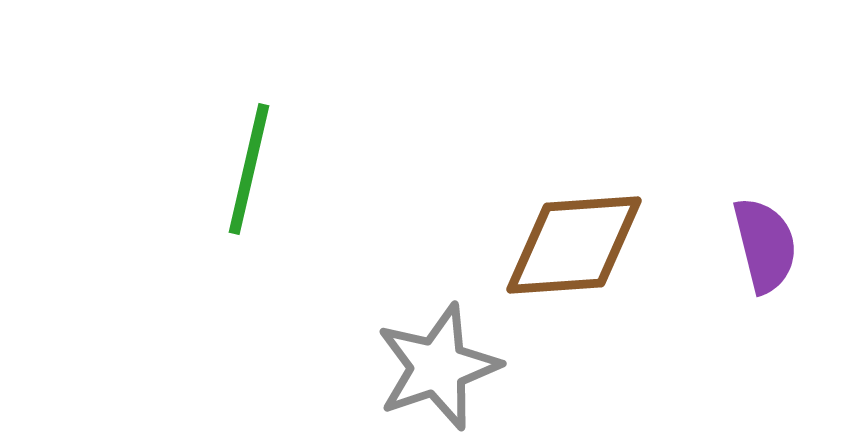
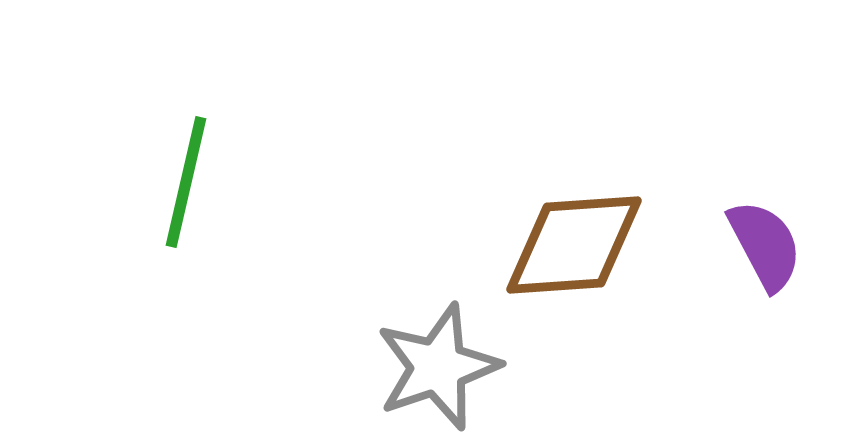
green line: moved 63 px left, 13 px down
purple semicircle: rotated 14 degrees counterclockwise
